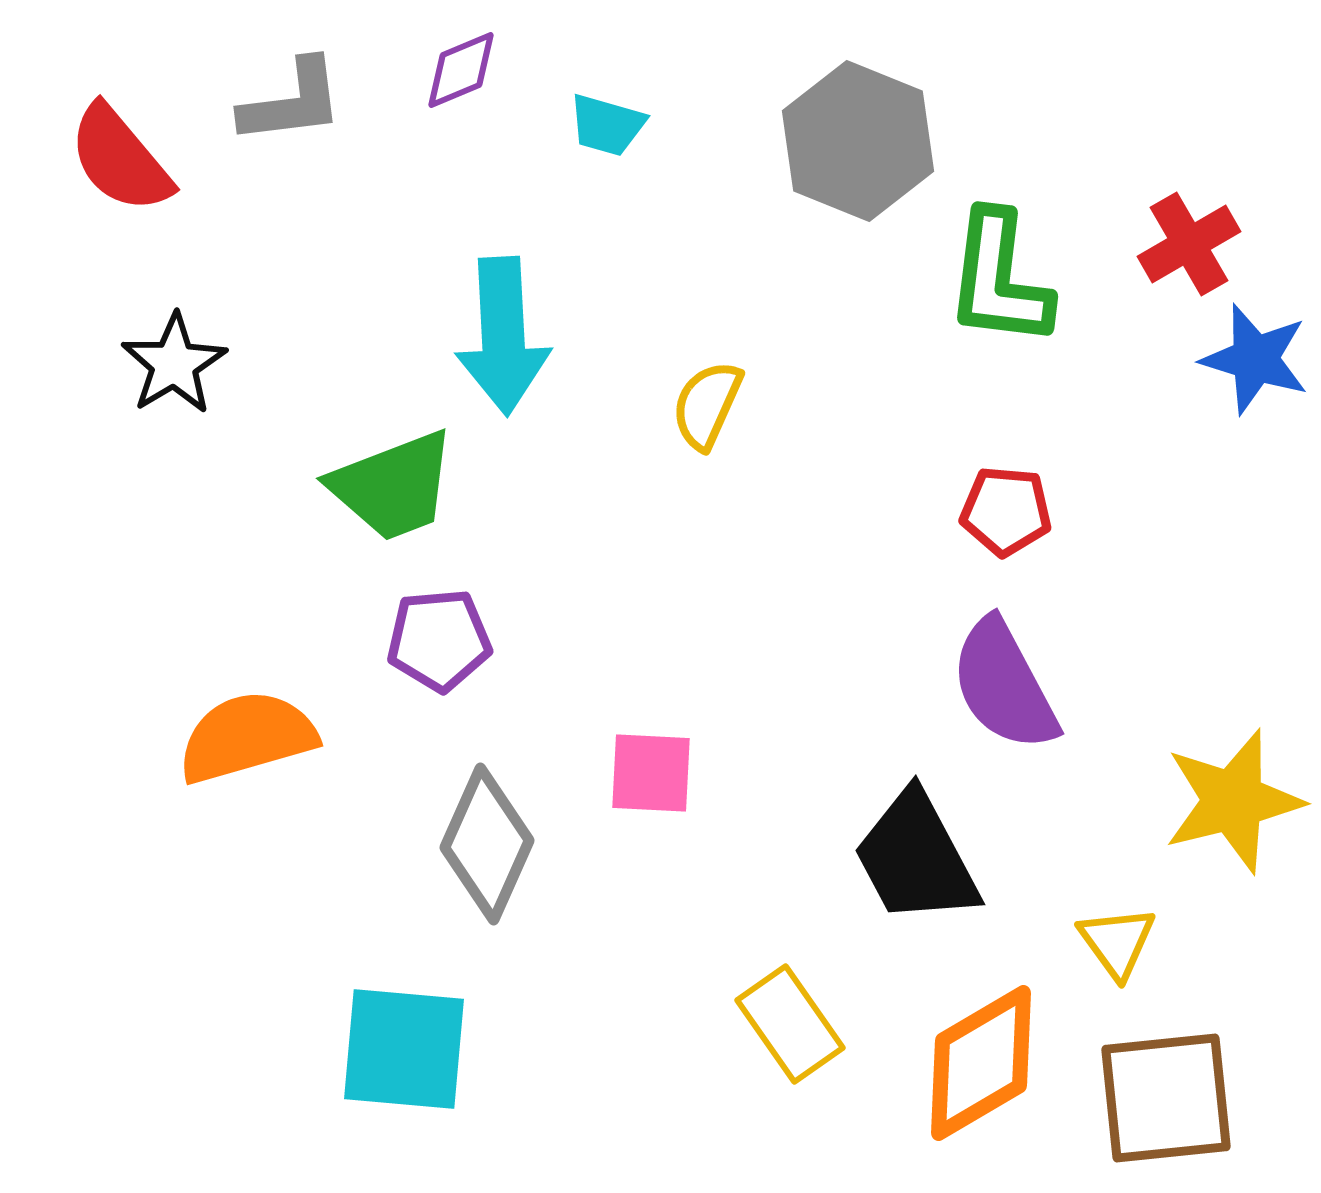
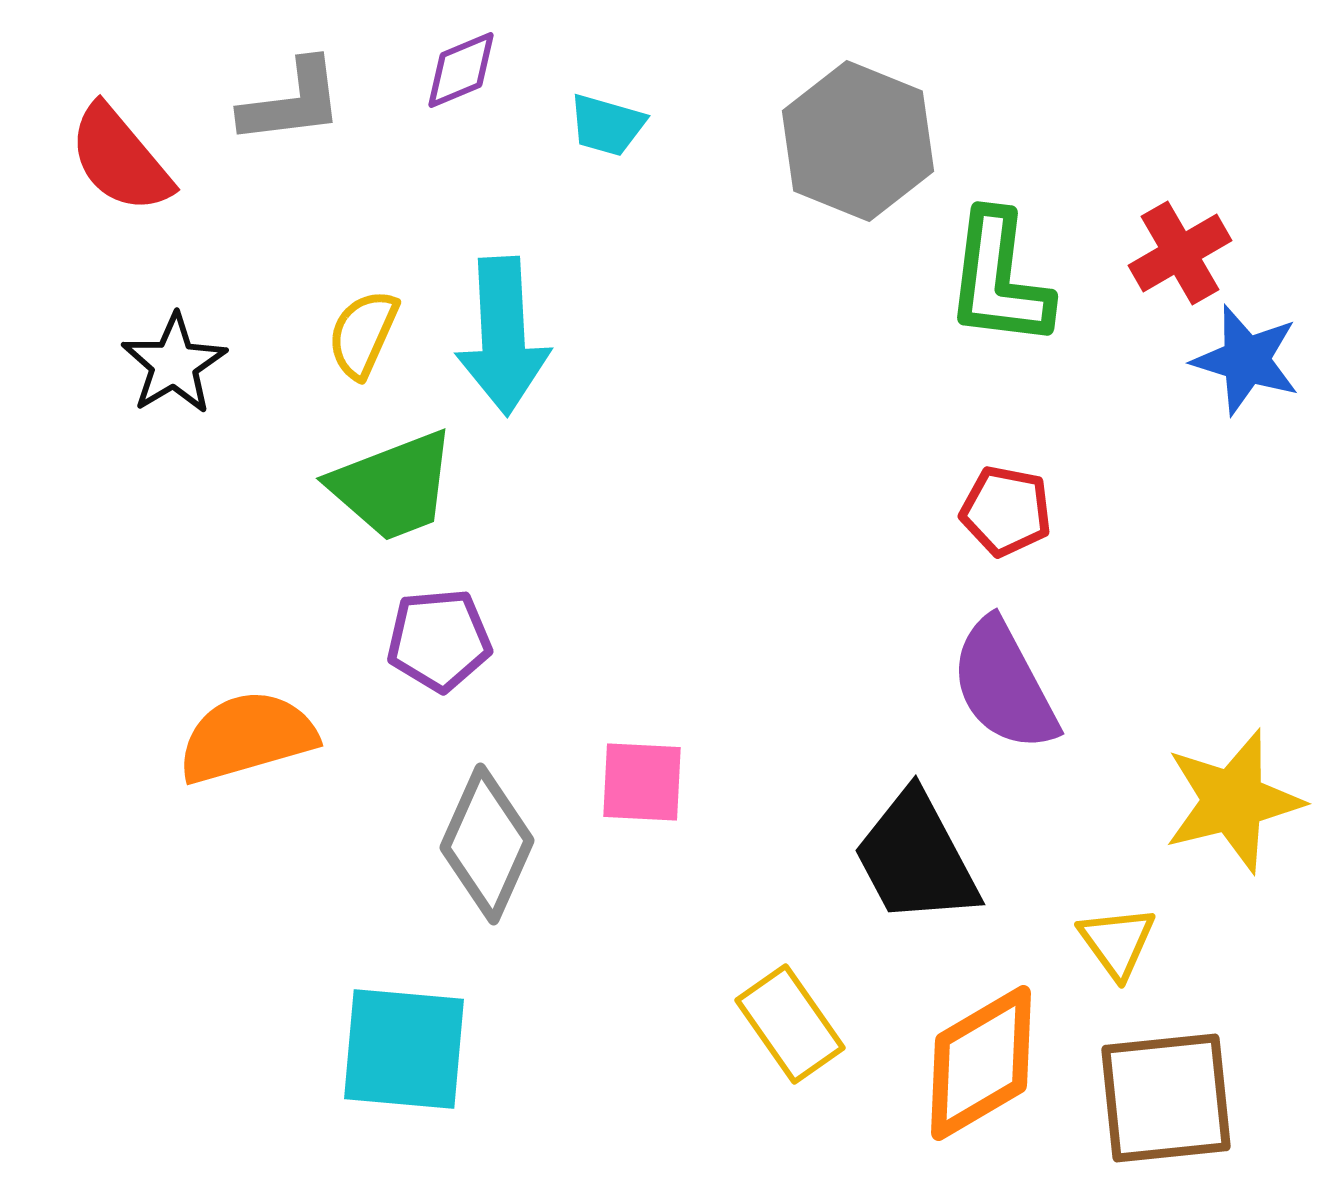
red cross: moved 9 px left, 9 px down
blue star: moved 9 px left, 1 px down
yellow semicircle: moved 344 px left, 71 px up
red pentagon: rotated 6 degrees clockwise
pink square: moved 9 px left, 9 px down
